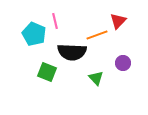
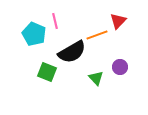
black semicircle: rotated 32 degrees counterclockwise
purple circle: moved 3 px left, 4 px down
